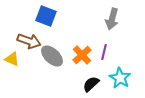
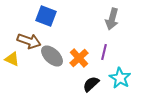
orange cross: moved 3 px left, 3 px down
